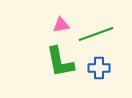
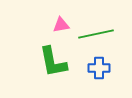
green line: rotated 8 degrees clockwise
green L-shape: moved 7 px left
